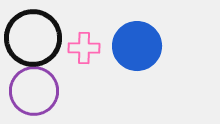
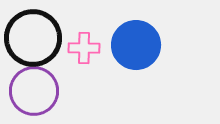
blue circle: moved 1 px left, 1 px up
